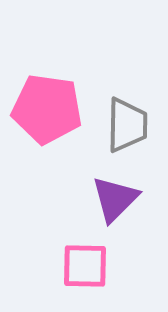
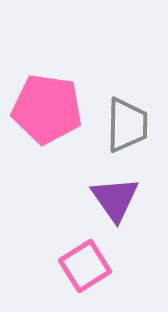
purple triangle: rotated 20 degrees counterclockwise
pink square: rotated 33 degrees counterclockwise
